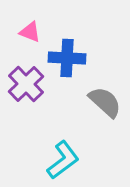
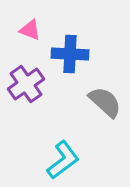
pink triangle: moved 2 px up
blue cross: moved 3 px right, 4 px up
purple cross: rotated 9 degrees clockwise
